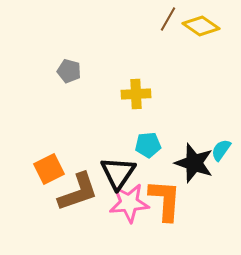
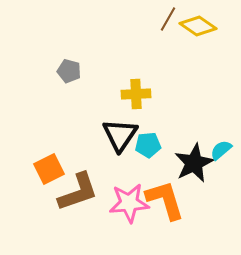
yellow diamond: moved 3 px left
cyan semicircle: rotated 15 degrees clockwise
black star: rotated 27 degrees clockwise
black triangle: moved 2 px right, 38 px up
orange L-shape: rotated 21 degrees counterclockwise
